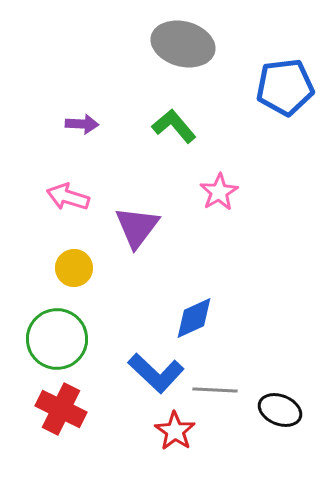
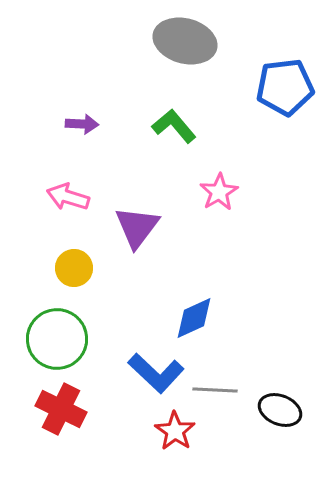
gray ellipse: moved 2 px right, 3 px up
